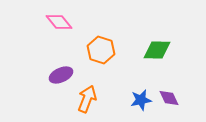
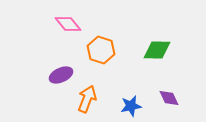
pink diamond: moved 9 px right, 2 px down
blue star: moved 10 px left, 6 px down
